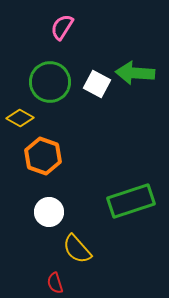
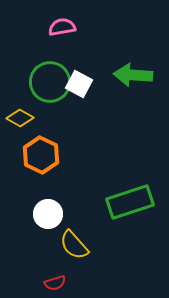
pink semicircle: rotated 48 degrees clockwise
green arrow: moved 2 px left, 2 px down
white square: moved 18 px left
orange hexagon: moved 2 px left, 1 px up; rotated 6 degrees clockwise
green rectangle: moved 1 px left, 1 px down
white circle: moved 1 px left, 2 px down
yellow semicircle: moved 3 px left, 4 px up
red semicircle: rotated 90 degrees counterclockwise
